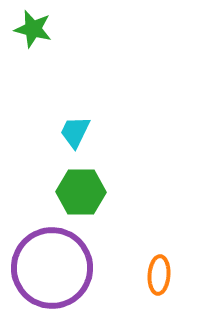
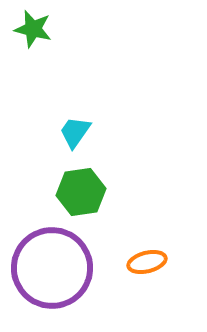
cyan trapezoid: rotated 9 degrees clockwise
green hexagon: rotated 9 degrees counterclockwise
orange ellipse: moved 12 px left, 13 px up; rotated 72 degrees clockwise
